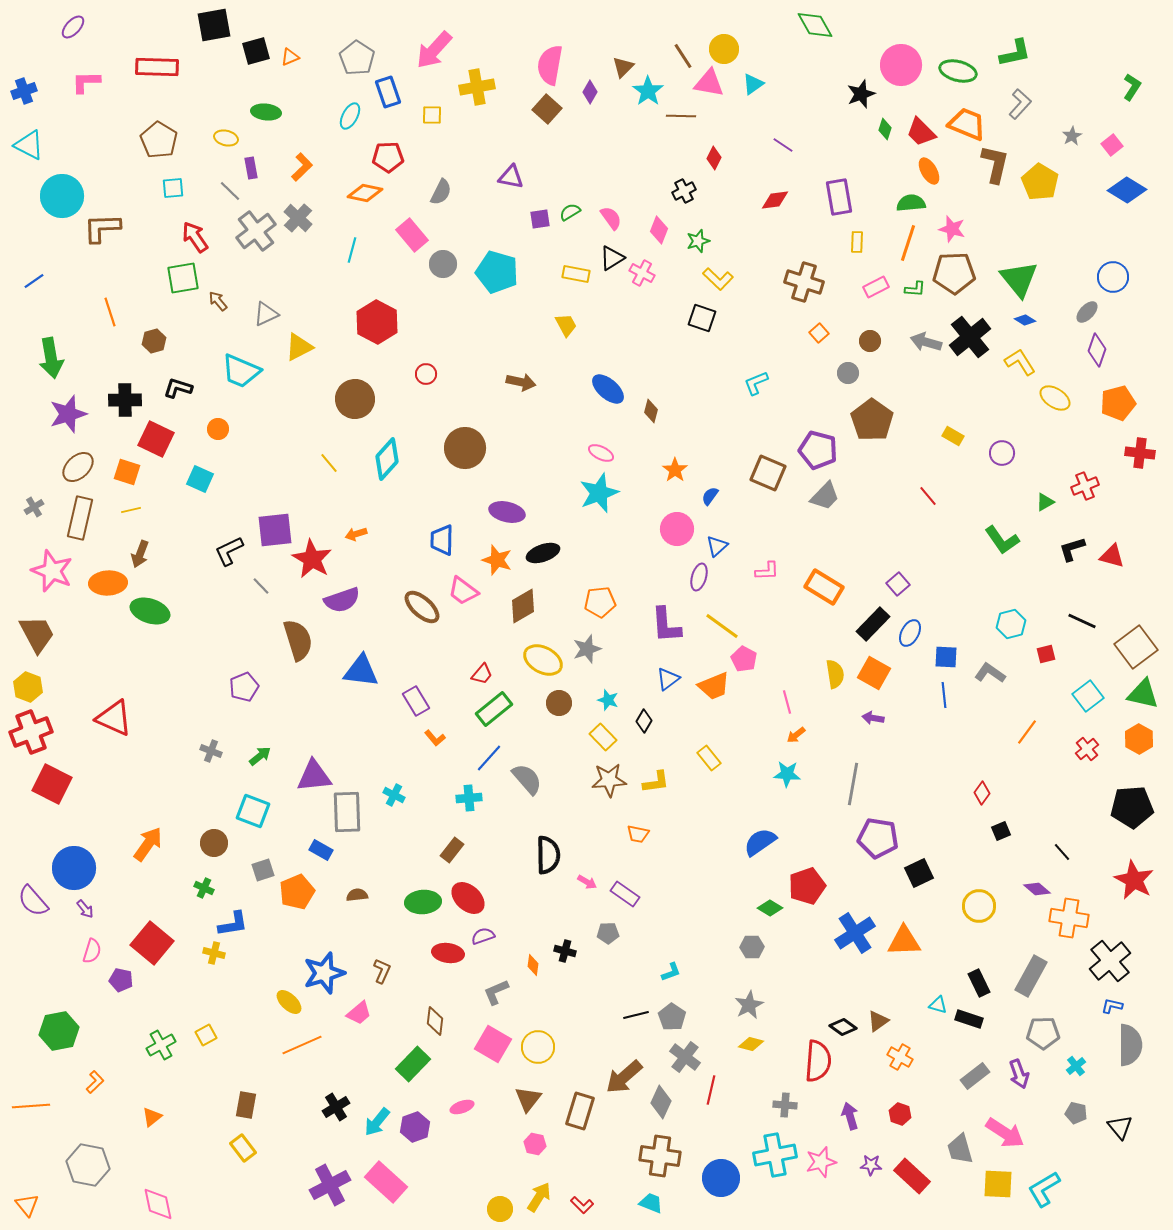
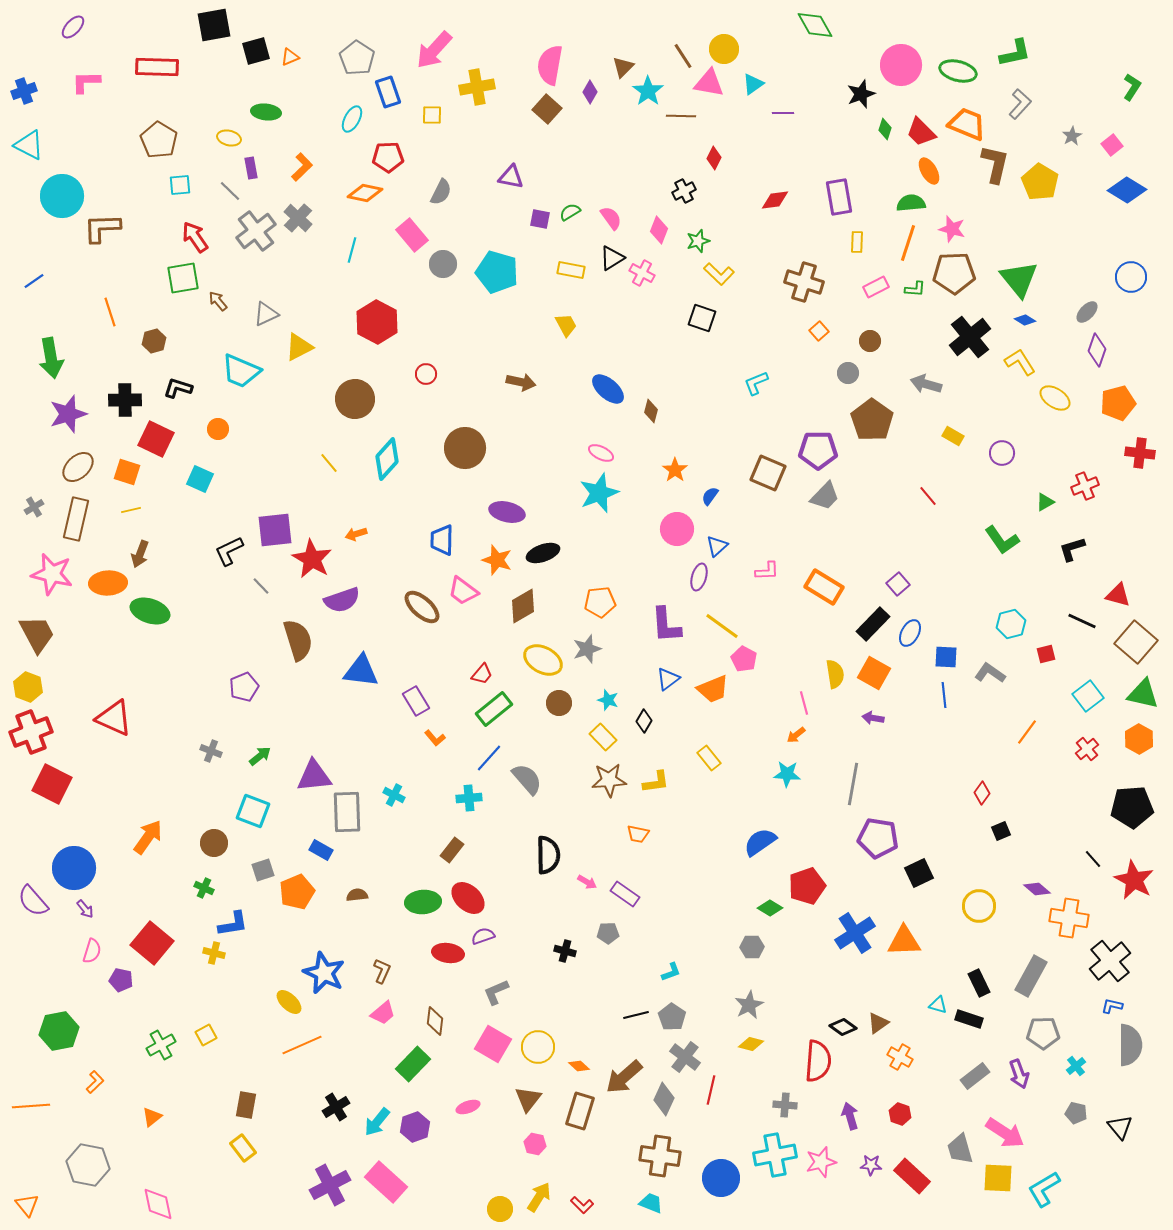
cyan ellipse at (350, 116): moved 2 px right, 3 px down
yellow ellipse at (226, 138): moved 3 px right
purple line at (783, 145): moved 32 px up; rotated 35 degrees counterclockwise
cyan square at (173, 188): moved 7 px right, 3 px up
purple square at (540, 219): rotated 20 degrees clockwise
yellow rectangle at (576, 274): moved 5 px left, 4 px up
blue circle at (1113, 277): moved 18 px right
yellow L-shape at (718, 279): moved 1 px right, 5 px up
orange square at (819, 333): moved 2 px up
gray arrow at (926, 342): moved 42 px down
purple pentagon at (818, 450): rotated 15 degrees counterclockwise
brown rectangle at (80, 518): moved 4 px left, 1 px down
red triangle at (1112, 556): moved 6 px right, 39 px down
pink star at (52, 571): moved 3 px down; rotated 9 degrees counterclockwise
brown square at (1136, 647): moved 5 px up; rotated 12 degrees counterclockwise
orange trapezoid at (714, 686): moved 1 px left, 3 px down
pink line at (787, 702): moved 17 px right, 1 px down
orange arrow at (148, 844): moved 7 px up
black line at (1062, 852): moved 31 px right, 7 px down
orange diamond at (533, 965): moved 46 px right, 101 px down; rotated 55 degrees counterclockwise
blue star at (324, 973): rotated 30 degrees counterclockwise
pink trapezoid at (359, 1013): moved 24 px right
brown triangle at (878, 1021): moved 2 px down
gray diamond at (661, 1102): moved 3 px right, 3 px up
pink ellipse at (462, 1107): moved 6 px right
yellow square at (998, 1184): moved 6 px up
